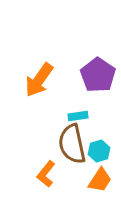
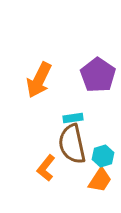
orange arrow: rotated 9 degrees counterclockwise
cyan rectangle: moved 5 px left, 2 px down
cyan hexagon: moved 4 px right, 5 px down
orange L-shape: moved 6 px up
